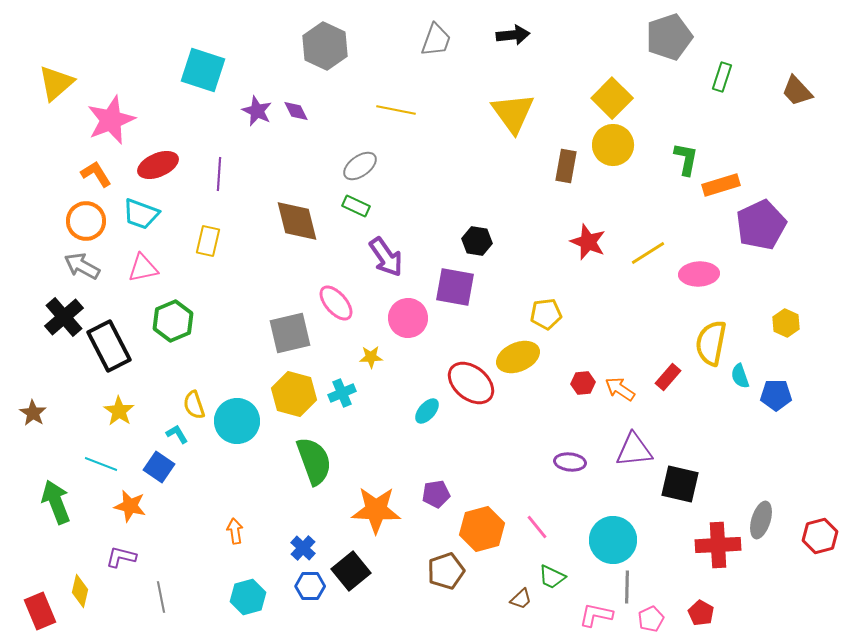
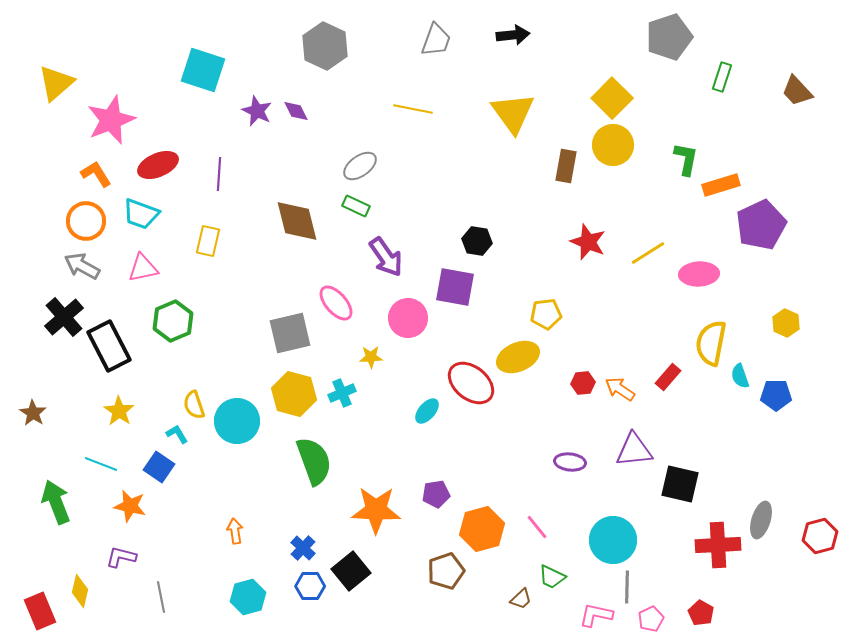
yellow line at (396, 110): moved 17 px right, 1 px up
